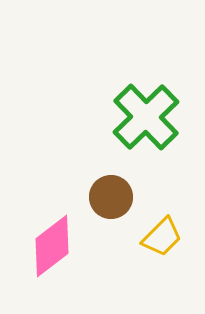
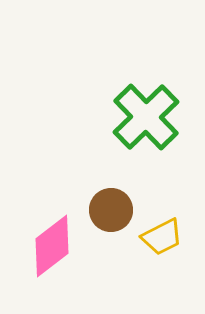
brown circle: moved 13 px down
yellow trapezoid: rotated 18 degrees clockwise
